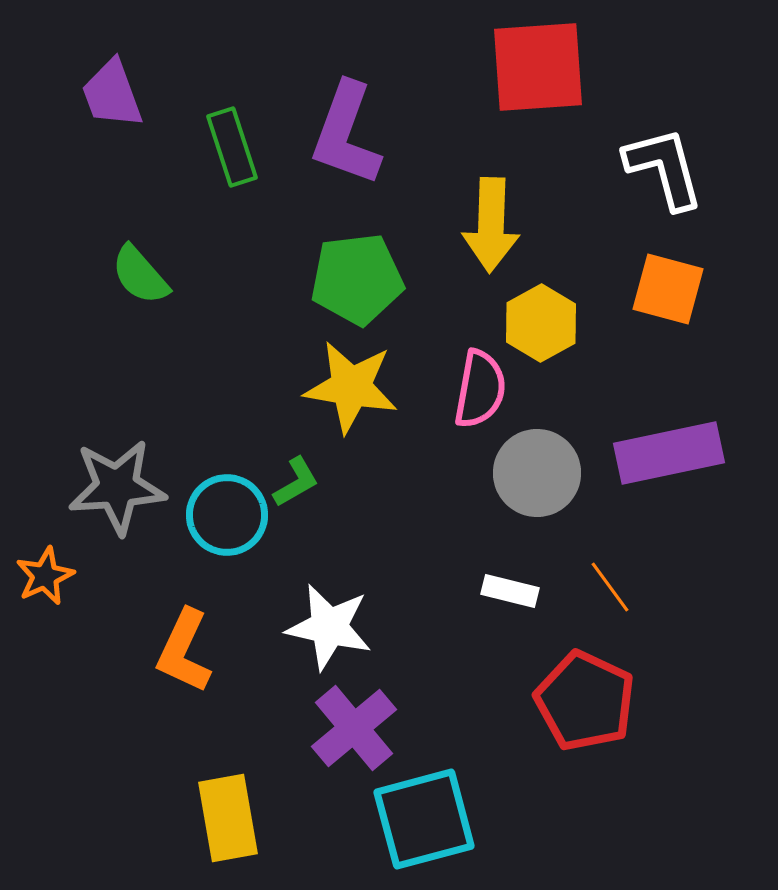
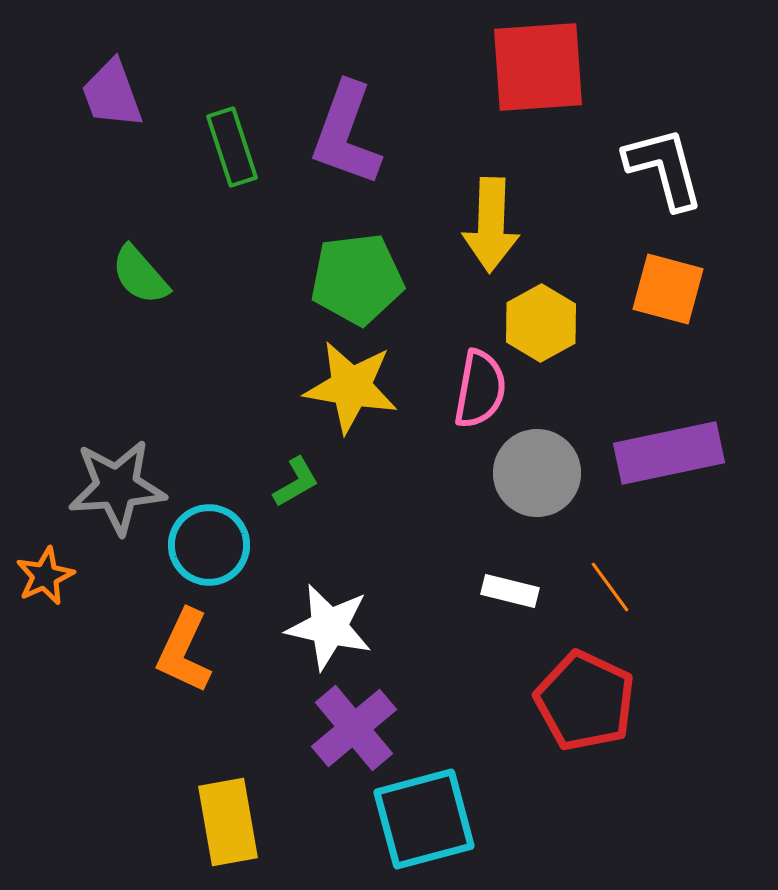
cyan circle: moved 18 px left, 30 px down
yellow rectangle: moved 4 px down
